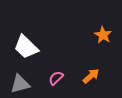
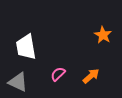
white trapezoid: rotated 36 degrees clockwise
pink semicircle: moved 2 px right, 4 px up
gray triangle: moved 2 px left, 2 px up; rotated 40 degrees clockwise
